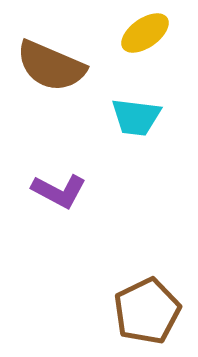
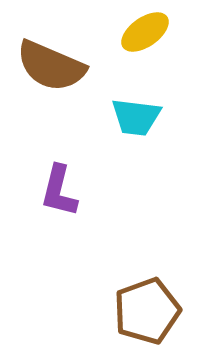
yellow ellipse: moved 1 px up
purple L-shape: rotated 76 degrees clockwise
brown pentagon: rotated 6 degrees clockwise
